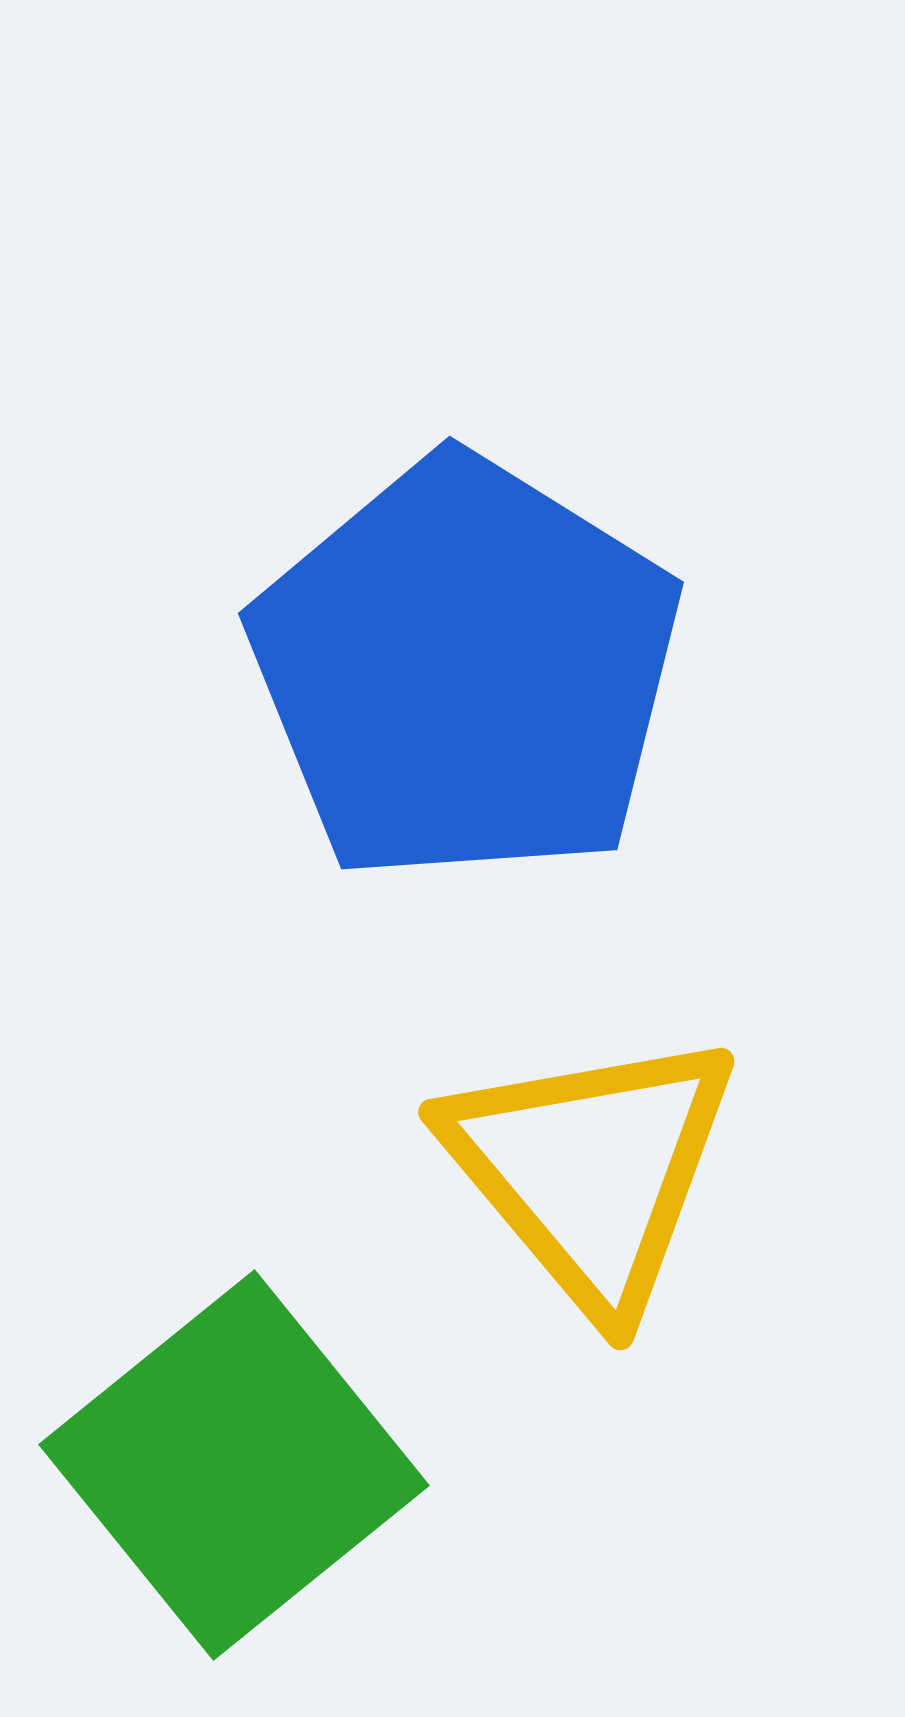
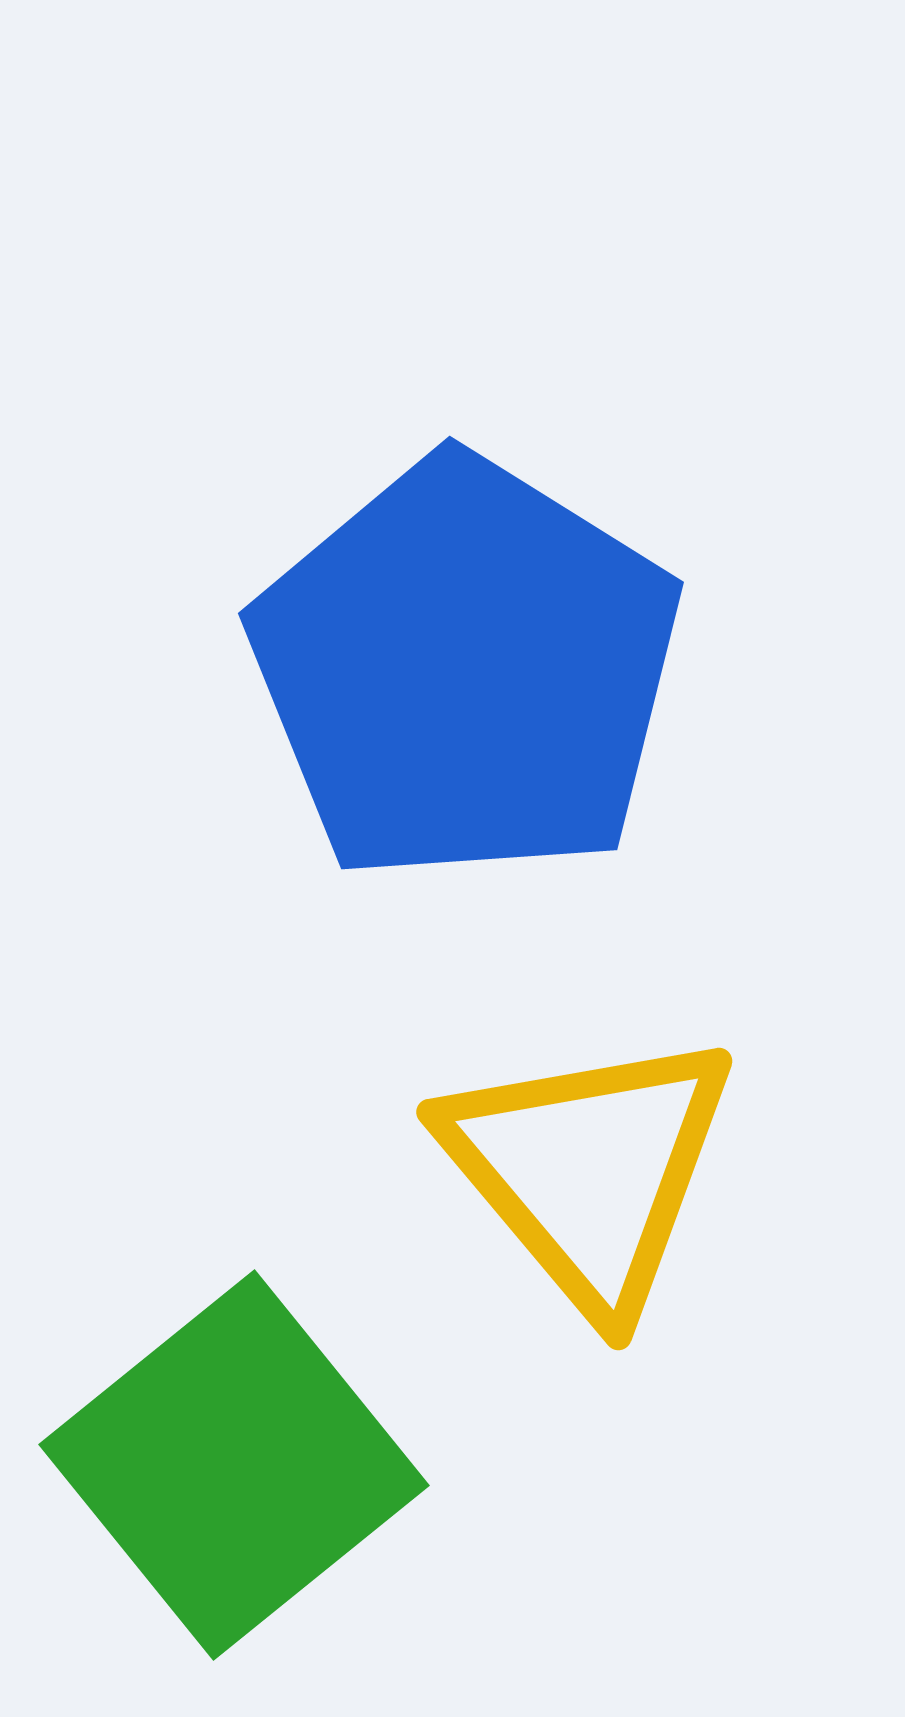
yellow triangle: moved 2 px left
